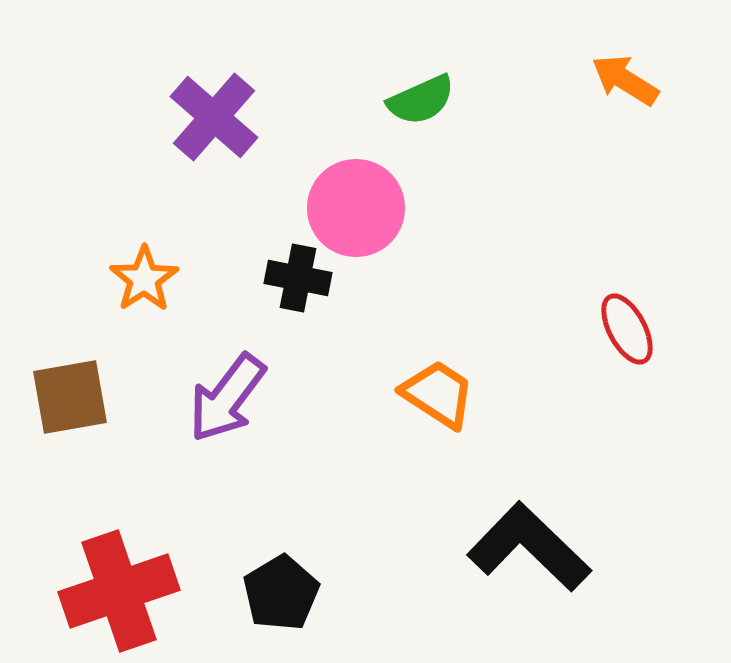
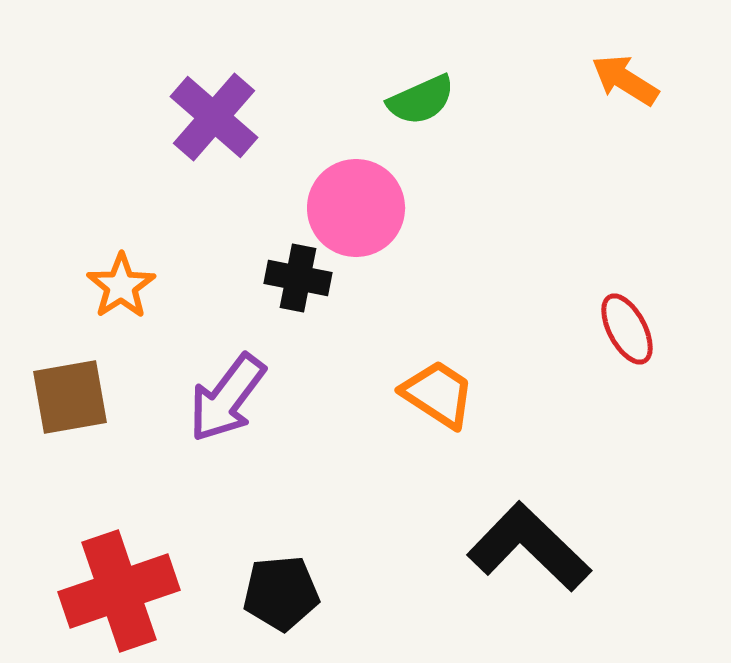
orange star: moved 23 px left, 7 px down
black pentagon: rotated 26 degrees clockwise
